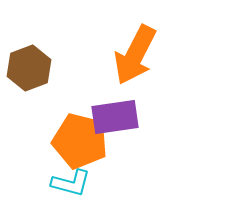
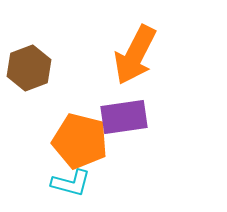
purple rectangle: moved 9 px right
